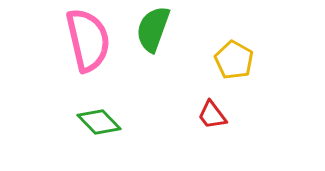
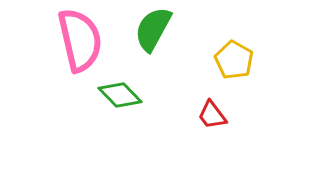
green semicircle: rotated 9 degrees clockwise
pink semicircle: moved 8 px left
green diamond: moved 21 px right, 27 px up
